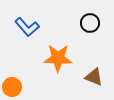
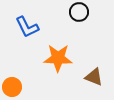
black circle: moved 11 px left, 11 px up
blue L-shape: rotated 15 degrees clockwise
